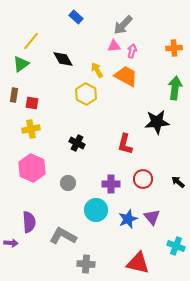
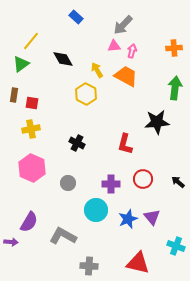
purple semicircle: rotated 35 degrees clockwise
purple arrow: moved 1 px up
gray cross: moved 3 px right, 2 px down
